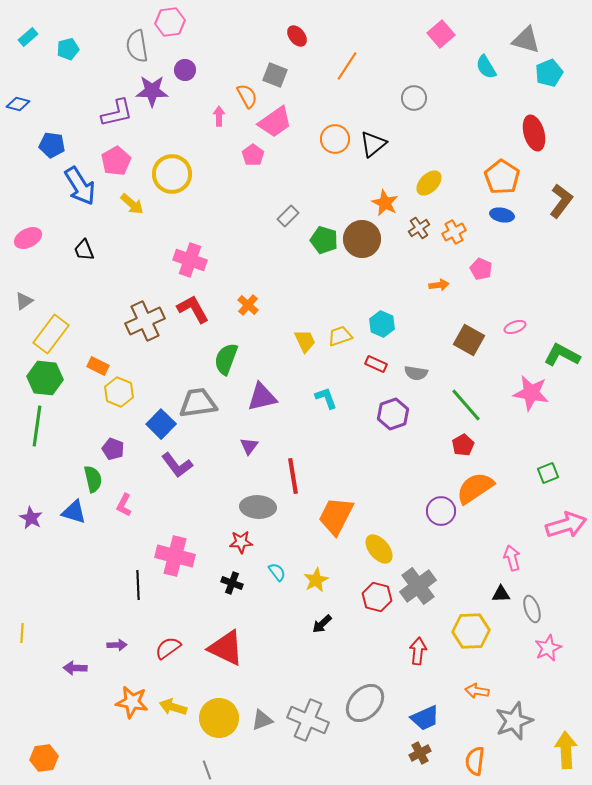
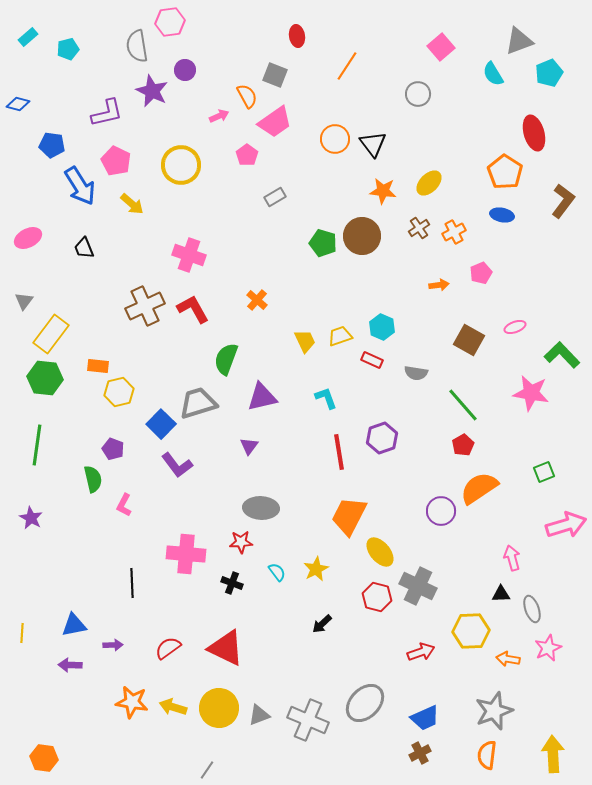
pink square at (441, 34): moved 13 px down
red ellipse at (297, 36): rotated 30 degrees clockwise
gray triangle at (526, 40): moved 7 px left, 1 px down; rotated 36 degrees counterclockwise
cyan semicircle at (486, 67): moved 7 px right, 7 px down
purple star at (152, 91): rotated 24 degrees clockwise
gray circle at (414, 98): moved 4 px right, 4 px up
purple L-shape at (117, 113): moved 10 px left
pink arrow at (219, 116): rotated 66 degrees clockwise
black triangle at (373, 144): rotated 28 degrees counterclockwise
pink pentagon at (253, 155): moved 6 px left
pink pentagon at (116, 161): rotated 16 degrees counterclockwise
yellow circle at (172, 174): moved 9 px right, 9 px up
orange pentagon at (502, 177): moved 3 px right, 5 px up
brown L-shape at (561, 201): moved 2 px right
orange star at (385, 203): moved 2 px left, 12 px up; rotated 20 degrees counterclockwise
gray rectangle at (288, 216): moved 13 px left, 19 px up; rotated 15 degrees clockwise
brown circle at (362, 239): moved 3 px up
green pentagon at (324, 240): moved 1 px left, 3 px down
black trapezoid at (84, 250): moved 2 px up
pink cross at (190, 260): moved 1 px left, 5 px up
pink pentagon at (481, 269): moved 4 px down; rotated 25 degrees clockwise
gray triangle at (24, 301): rotated 18 degrees counterclockwise
orange cross at (248, 305): moved 9 px right, 5 px up
brown cross at (145, 321): moved 15 px up
cyan hexagon at (382, 324): moved 3 px down
green L-shape at (562, 355): rotated 18 degrees clockwise
red rectangle at (376, 364): moved 4 px left, 4 px up
orange rectangle at (98, 366): rotated 20 degrees counterclockwise
yellow hexagon at (119, 392): rotated 24 degrees clockwise
gray trapezoid at (198, 403): rotated 9 degrees counterclockwise
green line at (466, 405): moved 3 px left
purple hexagon at (393, 414): moved 11 px left, 24 px down
green line at (37, 426): moved 19 px down
green square at (548, 473): moved 4 px left, 1 px up
red line at (293, 476): moved 46 px right, 24 px up
orange semicircle at (475, 488): moved 4 px right
gray ellipse at (258, 507): moved 3 px right, 1 px down
blue triangle at (74, 512): moved 113 px down; rotated 28 degrees counterclockwise
orange trapezoid at (336, 516): moved 13 px right
yellow ellipse at (379, 549): moved 1 px right, 3 px down
pink cross at (175, 556): moved 11 px right, 2 px up; rotated 9 degrees counterclockwise
yellow star at (316, 580): moved 11 px up
black line at (138, 585): moved 6 px left, 2 px up
gray cross at (418, 586): rotated 27 degrees counterclockwise
purple arrow at (117, 645): moved 4 px left
red arrow at (418, 651): moved 3 px right, 1 px down; rotated 64 degrees clockwise
purple arrow at (75, 668): moved 5 px left, 3 px up
orange arrow at (477, 691): moved 31 px right, 32 px up
yellow circle at (219, 718): moved 10 px up
gray triangle at (262, 720): moved 3 px left, 5 px up
gray star at (514, 721): moved 20 px left, 10 px up
yellow arrow at (566, 750): moved 13 px left, 4 px down
orange hexagon at (44, 758): rotated 16 degrees clockwise
orange semicircle at (475, 761): moved 12 px right, 6 px up
gray line at (207, 770): rotated 54 degrees clockwise
